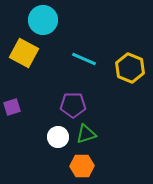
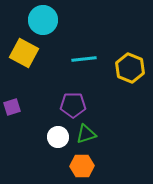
cyan line: rotated 30 degrees counterclockwise
